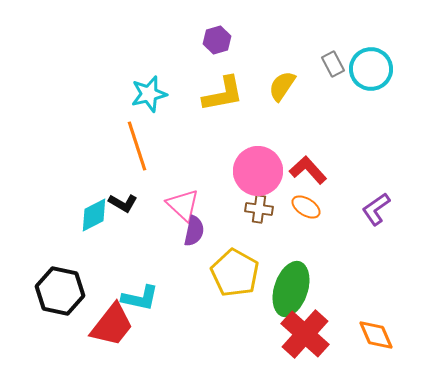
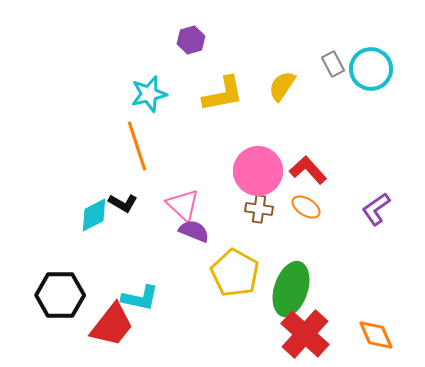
purple hexagon: moved 26 px left
purple semicircle: rotated 80 degrees counterclockwise
black hexagon: moved 4 px down; rotated 12 degrees counterclockwise
